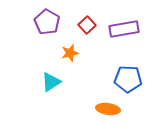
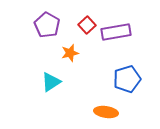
purple pentagon: moved 3 px down
purple rectangle: moved 8 px left, 3 px down
blue pentagon: moved 1 px left; rotated 20 degrees counterclockwise
orange ellipse: moved 2 px left, 3 px down
